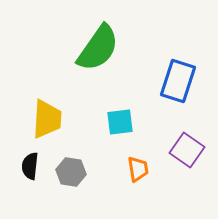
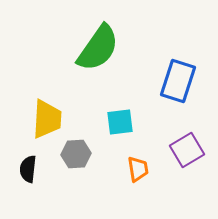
purple square: rotated 24 degrees clockwise
black semicircle: moved 2 px left, 3 px down
gray hexagon: moved 5 px right, 18 px up; rotated 12 degrees counterclockwise
